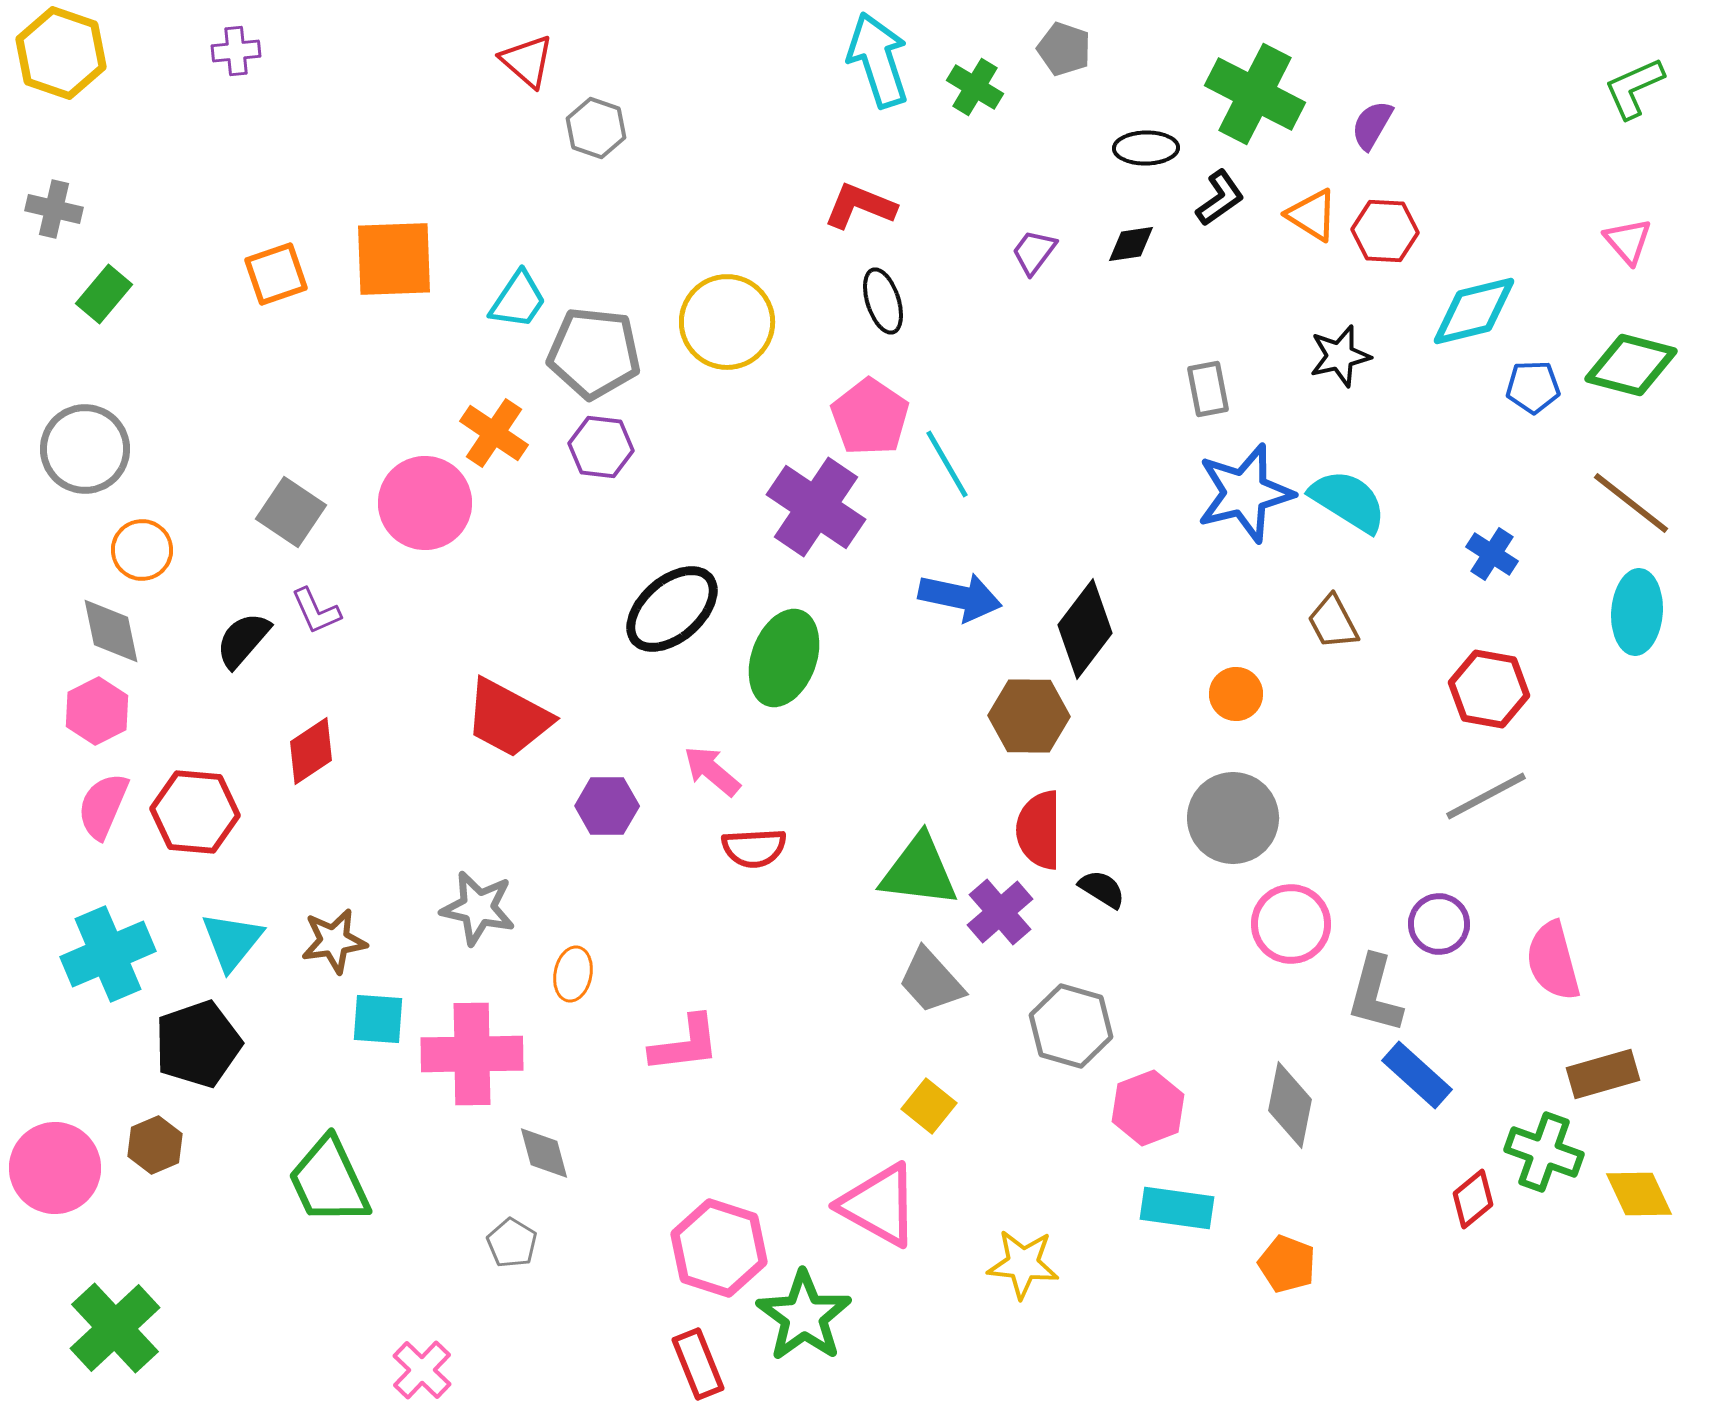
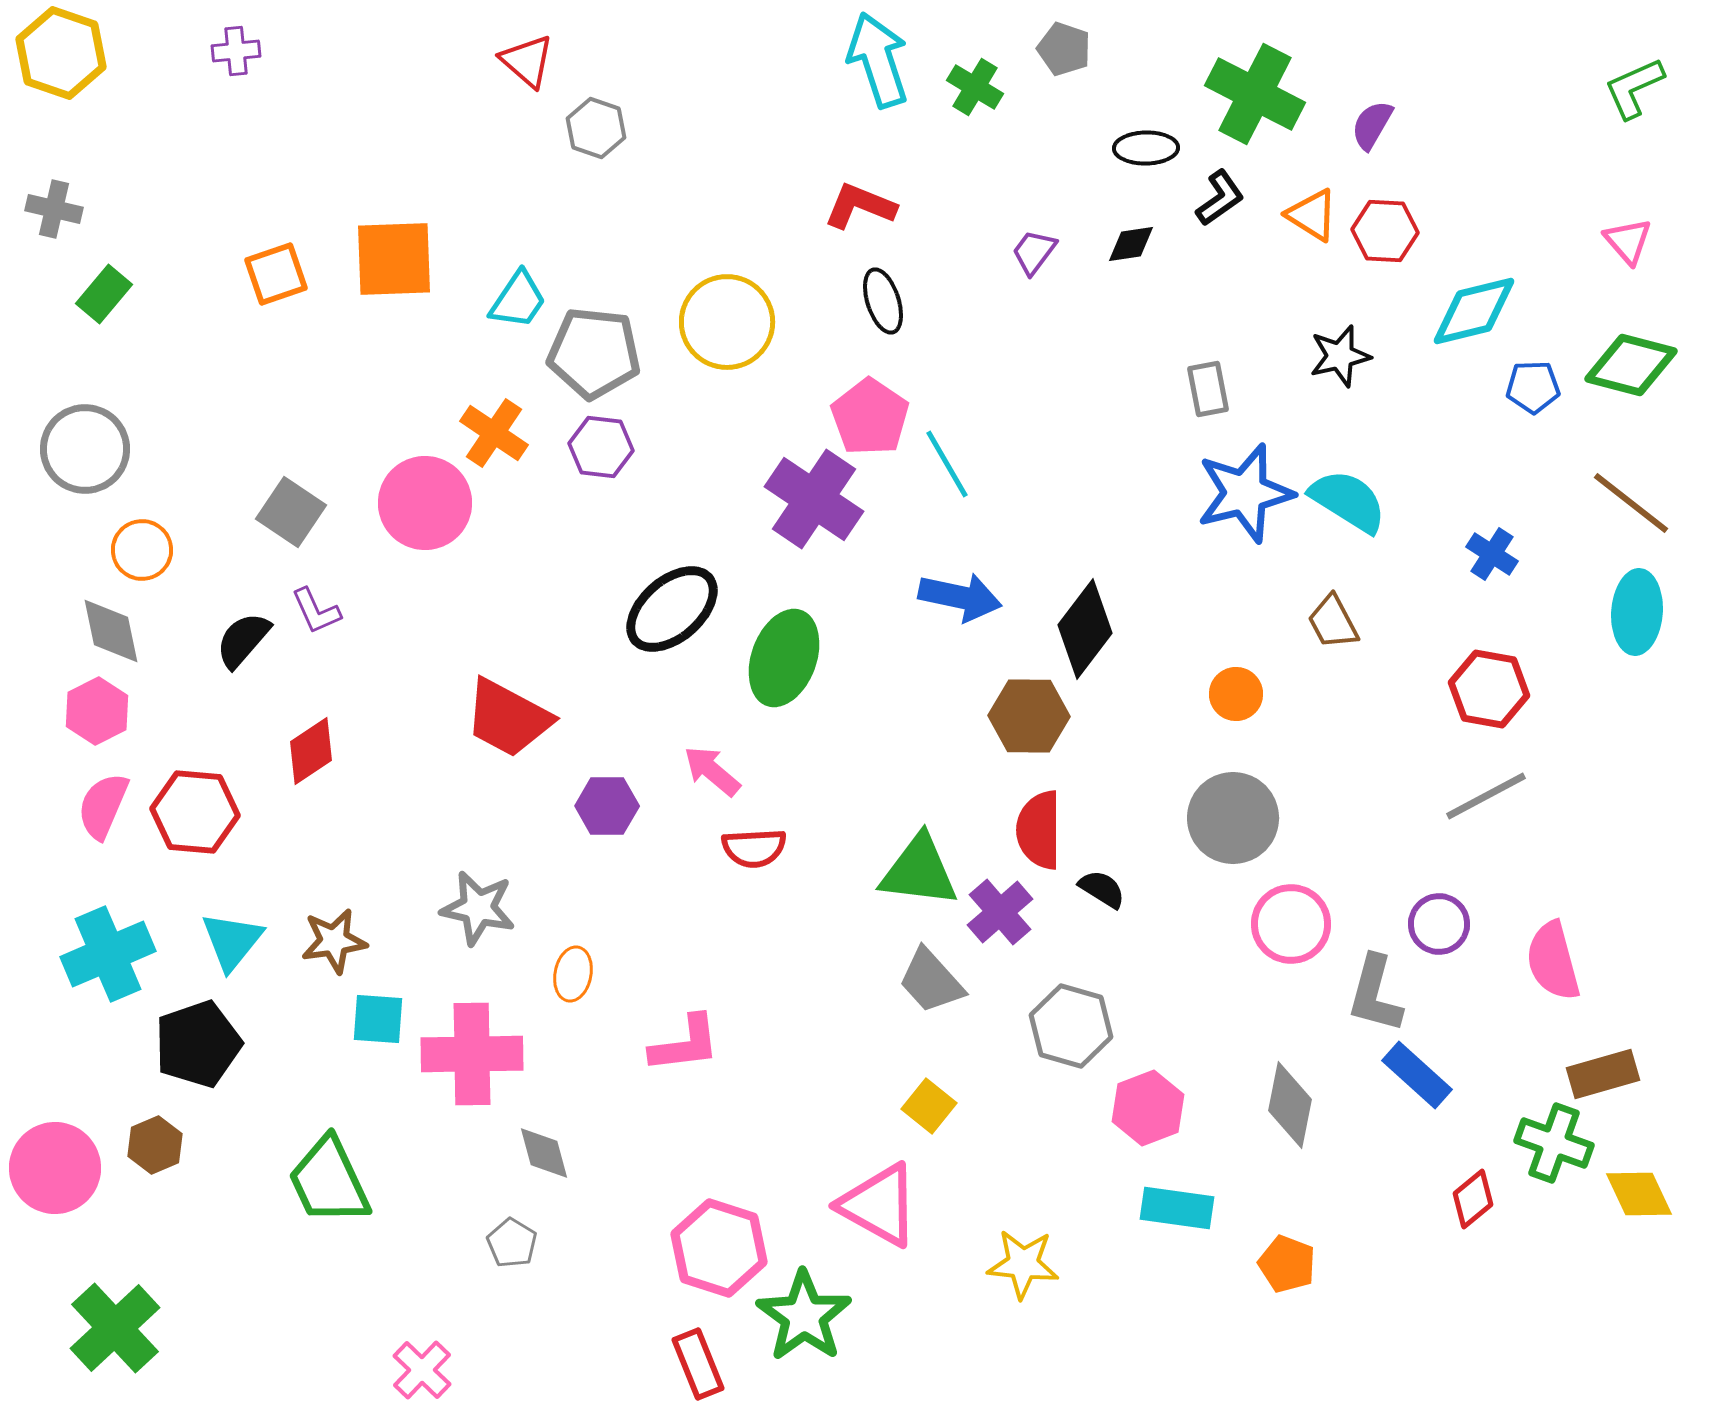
purple cross at (816, 507): moved 2 px left, 8 px up
green cross at (1544, 1152): moved 10 px right, 9 px up
